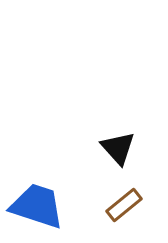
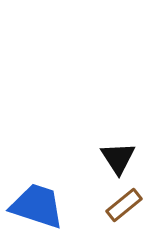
black triangle: moved 10 px down; rotated 9 degrees clockwise
